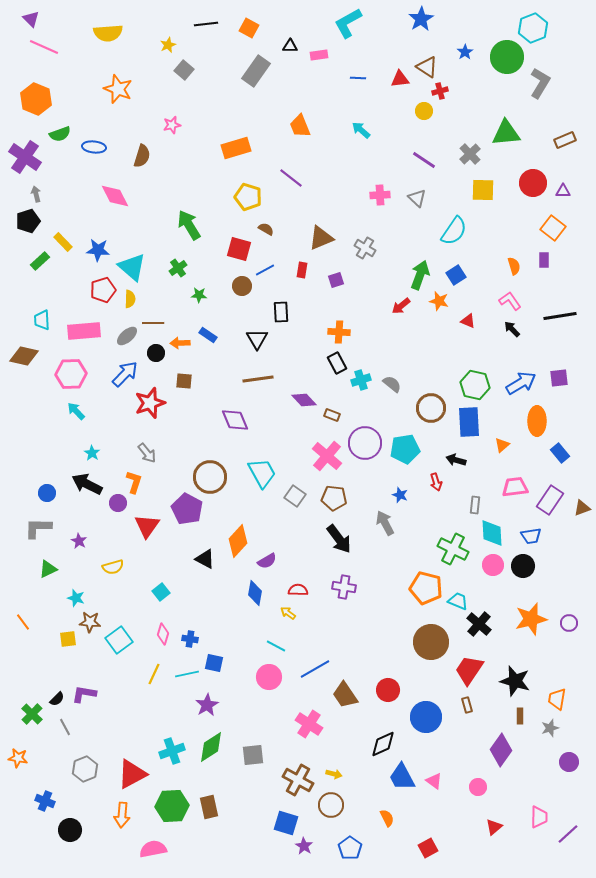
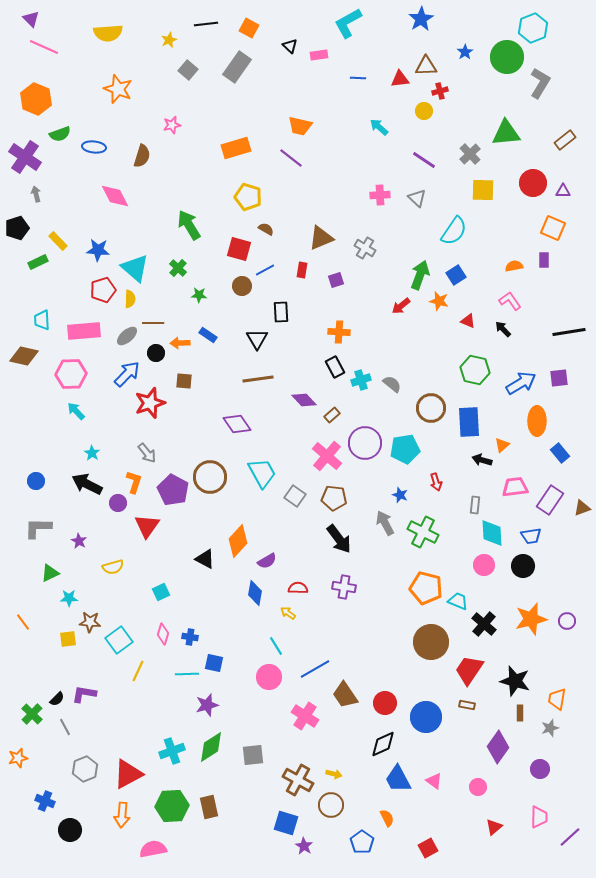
yellow star at (168, 45): moved 1 px right, 5 px up
black triangle at (290, 46): rotated 42 degrees clockwise
brown triangle at (427, 67): moved 1 px left, 1 px up; rotated 35 degrees counterclockwise
gray square at (184, 70): moved 4 px right
gray rectangle at (256, 71): moved 19 px left, 4 px up
orange trapezoid at (300, 126): rotated 55 degrees counterclockwise
cyan arrow at (361, 130): moved 18 px right, 3 px up
brown rectangle at (565, 140): rotated 15 degrees counterclockwise
purple line at (291, 178): moved 20 px up
black pentagon at (28, 221): moved 11 px left, 7 px down
orange square at (553, 228): rotated 15 degrees counterclockwise
yellow rectangle at (63, 242): moved 5 px left, 1 px up
green rectangle at (40, 261): moved 2 px left, 1 px down; rotated 18 degrees clockwise
orange semicircle at (514, 266): rotated 84 degrees counterclockwise
cyan triangle at (132, 267): moved 3 px right, 1 px down
green cross at (178, 268): rotated 12 degrees counterclockwise
black line at (560, 316): moved 9 px right, 16 px down
black arrow at (512, 329): moved 9 px left
black rectangle at (337, 363): moved 2 px left, 4 px down
blue arrow at (125, 374): moved 2 px right
green hexagon at (475, 385): moved 15 px up
brown rectangle at (332, 415): rotated 63 degrees counterclockwise
purple diamond at (235, 420): moved 2 px right, 4 px down; rotated 12 degrees counterclockwise
black arrow at (456, 460): moved 26 px right
blue circle at (47, 493): moved 11 px left, 12 px up
purple pentagon at (187, 509): moved 14 px left, 19 px up
green cross at (453, 549): moved 30 px left, 17 px up
pink circle at (493, 565): moved 9 px left
green triangle at (48, 569): moved 2 px right, 4 px down
red semicircle at (298, 590): moved 2 px up
cyan square at (161, 592): rotated 12 degrees clockwise
cyan star at (76, 598): moved 7 px left; rotated 18 degrees counterclockwise
purple circle at (569, 623): moved 2 px left, 2 px up
black cross at (479, 624): moved 5 px right
blue cross at (190, 639): moved 2 px up
cyan line at (276, 646): rotated 30 degrees clockwise
yellow line at (154, 674): moved 16 px left, 3 px up
cyan line at (187, 674): rotated 10 degrees clockwise
red circle at (388, 690): moved 3 px left, 13 px down
purple star at (207, 705): rotated 15 degrees clockwise
brown rectangle at (467, 705): rotated 63 degrees counterclockwise
brown rectangle at (520, 716): moved 3 px up
pink cross at (309, 724): moved 4 px left, 8 px up
purple diamond at (501, 750): moved 3 px left, 3 px up
orange star at (18, 758): rotated 24 degrees counterclockwise
purple circle at (569, 762): moved 29 px left, 7 px down
red triangle at (132, 774): moved 4 px left
blue trapezoid at (402, 777): moved 4 px left, 2 px down
purple line at (568, 834): moved 2 px right, 3 px down
blue pentagon at (350, 848): moved 12 px right, 6 px up
